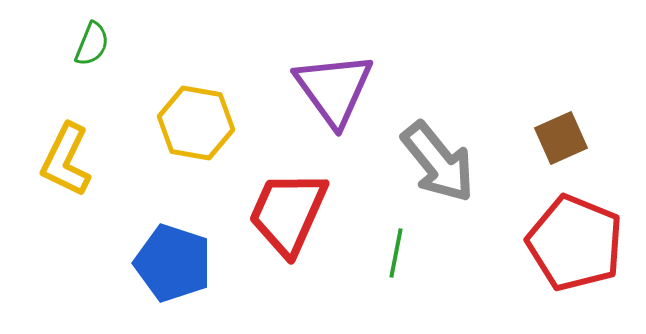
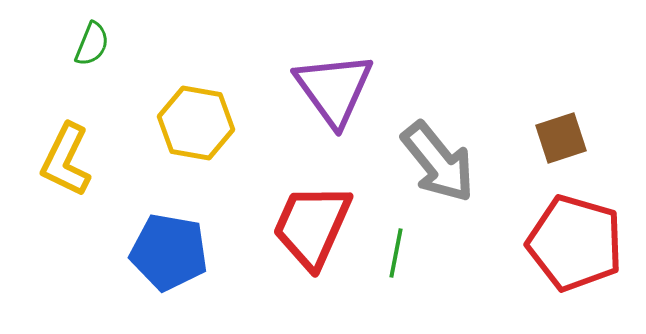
brown square: rotated 6 degrees clockwise
red trapezoid: moved 24 px right, 13 px down
red pentagon: rotated 6 degrees counterclockwise
blue pentagon: moved 4 px left, 11 px up; rotated 8 degrees counterclockwise
